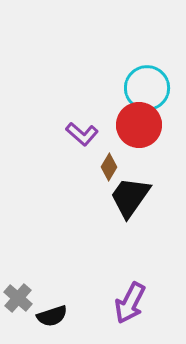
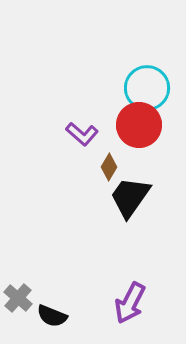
black semicircle: rotated 40 degrees clockwise
